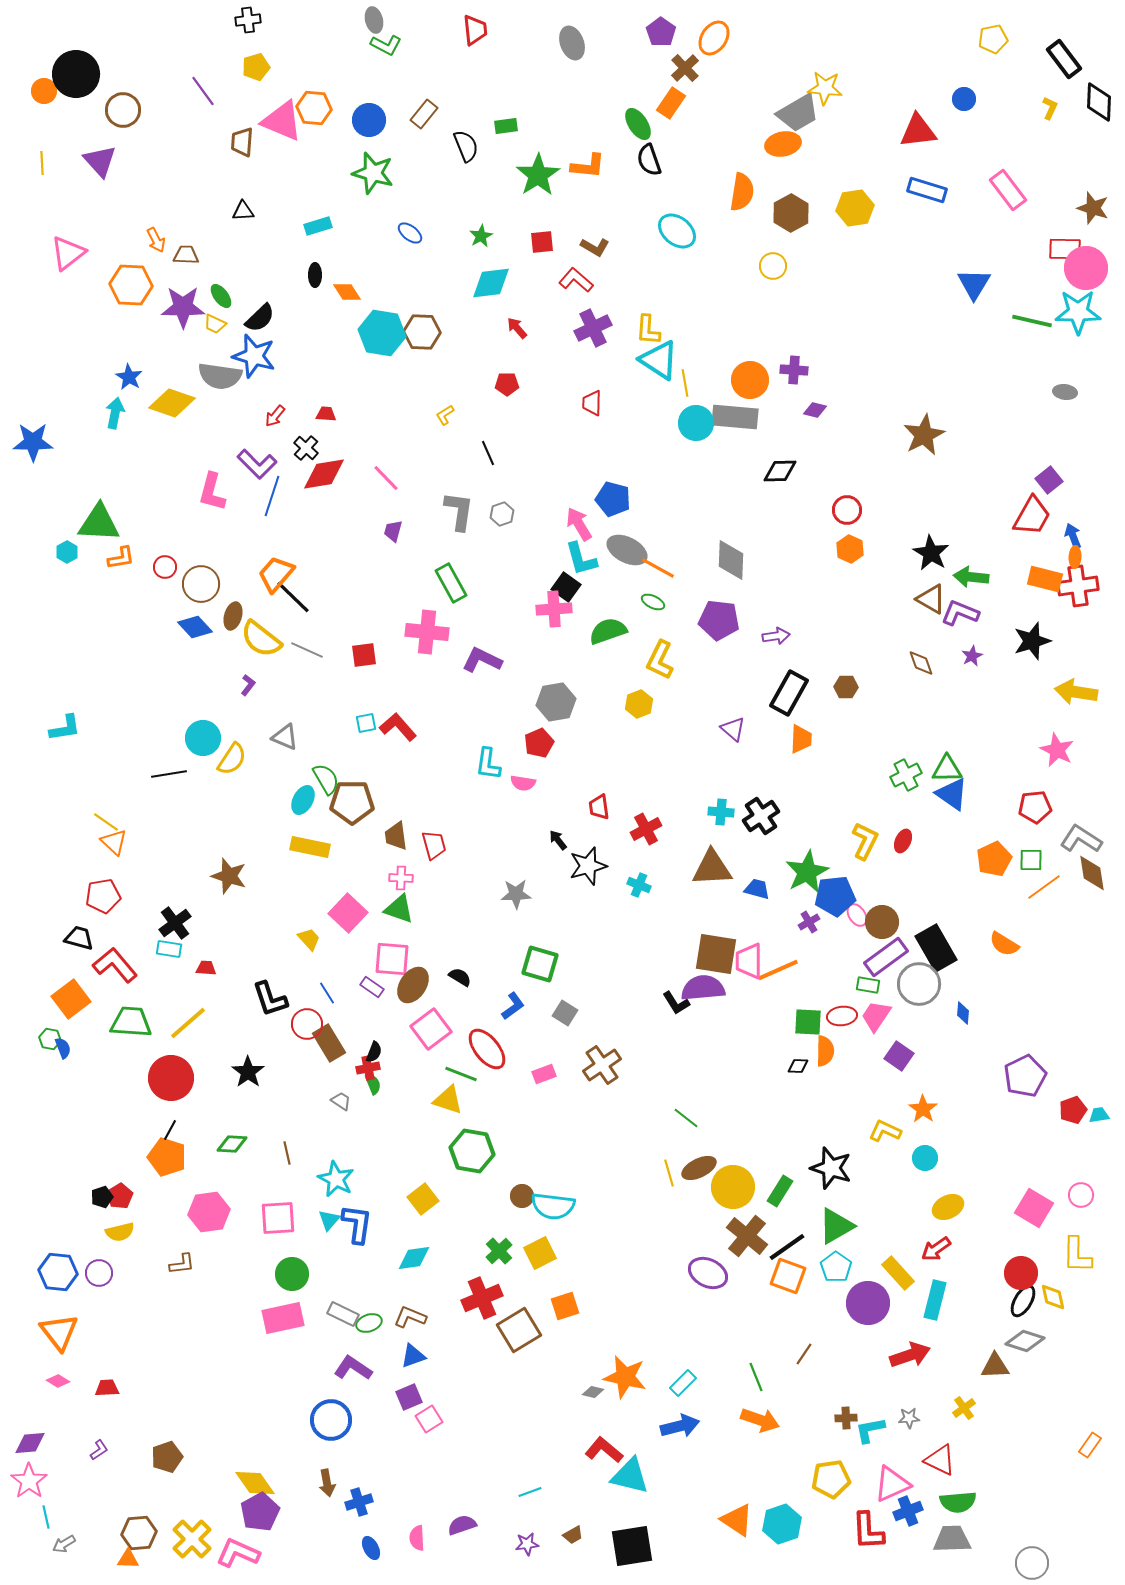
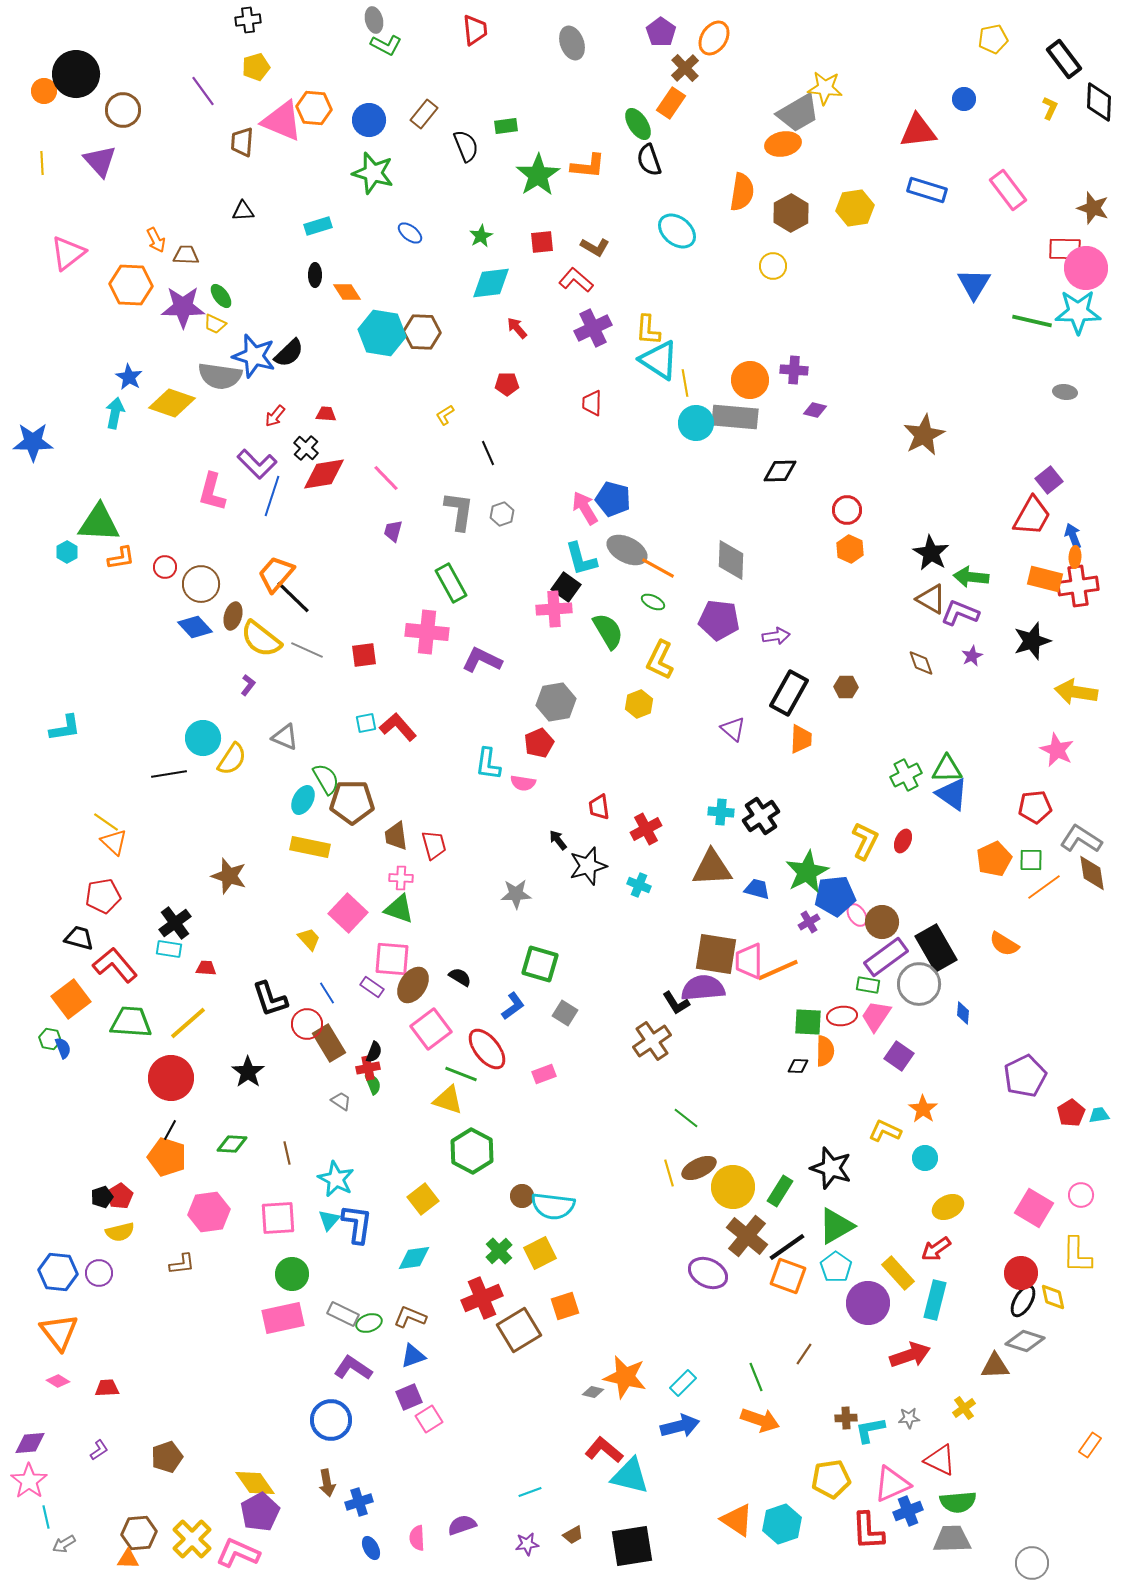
black semicircle at (260, 318): moved 29 px right, 35 px down
pink arrow at (579, 524): moved 6 px right, 16 px up
green semicircle at (608, 631): rotated 78 degrees clockwise
brown cross at (602, 1065): moved 50 px right, 24 px up
red pentagon at (1073, 1110): moved 2 px left, 3 px down; rotated 12 degrees counterclockwise
green hexagon at (472, 1151): rotated 18 degrees clockwise
